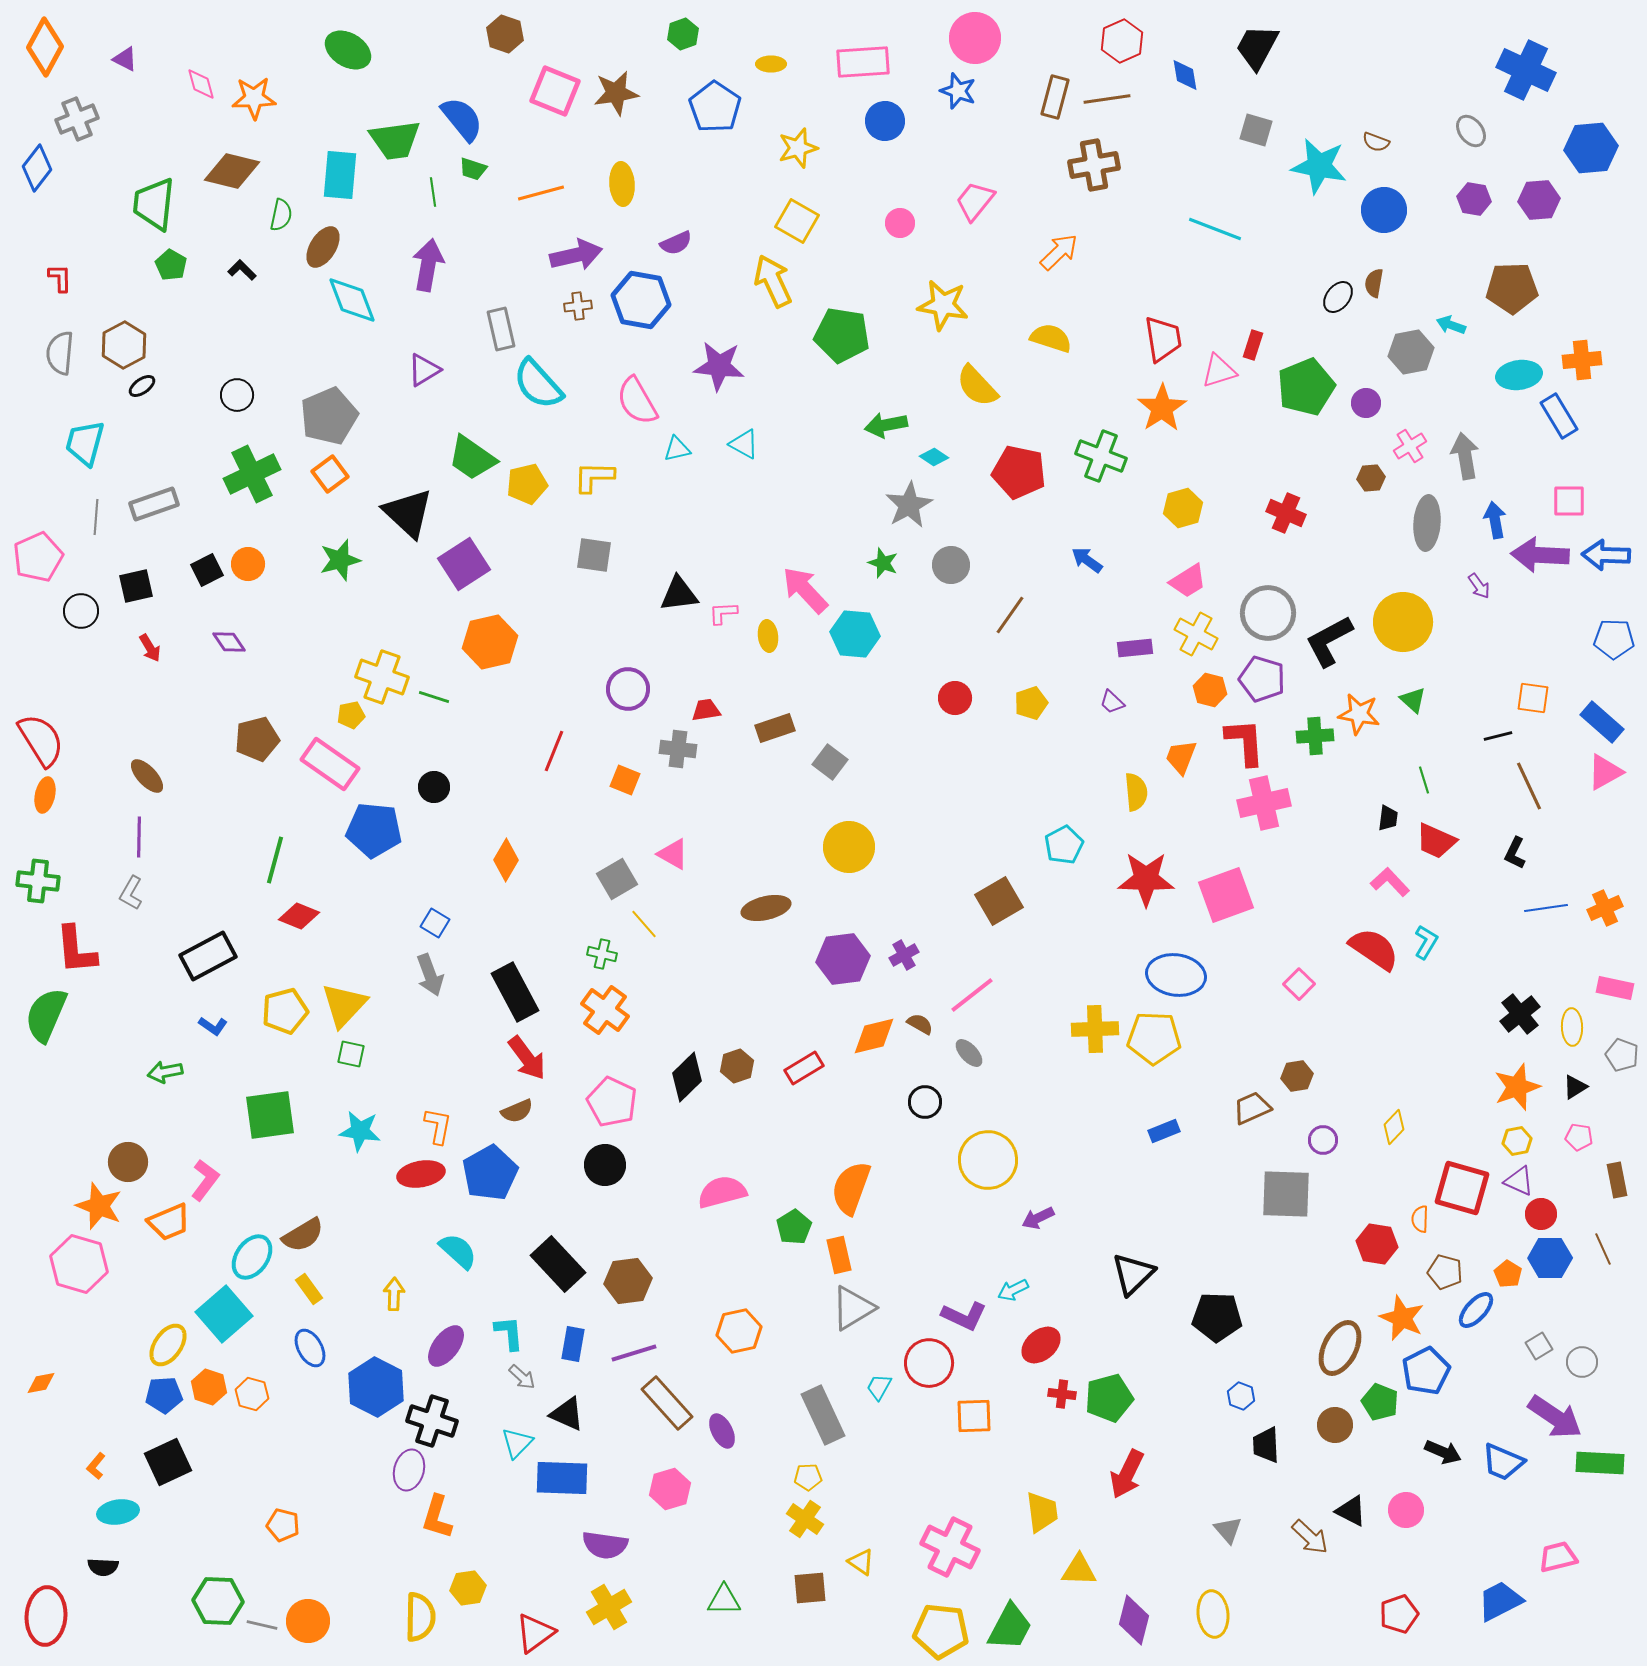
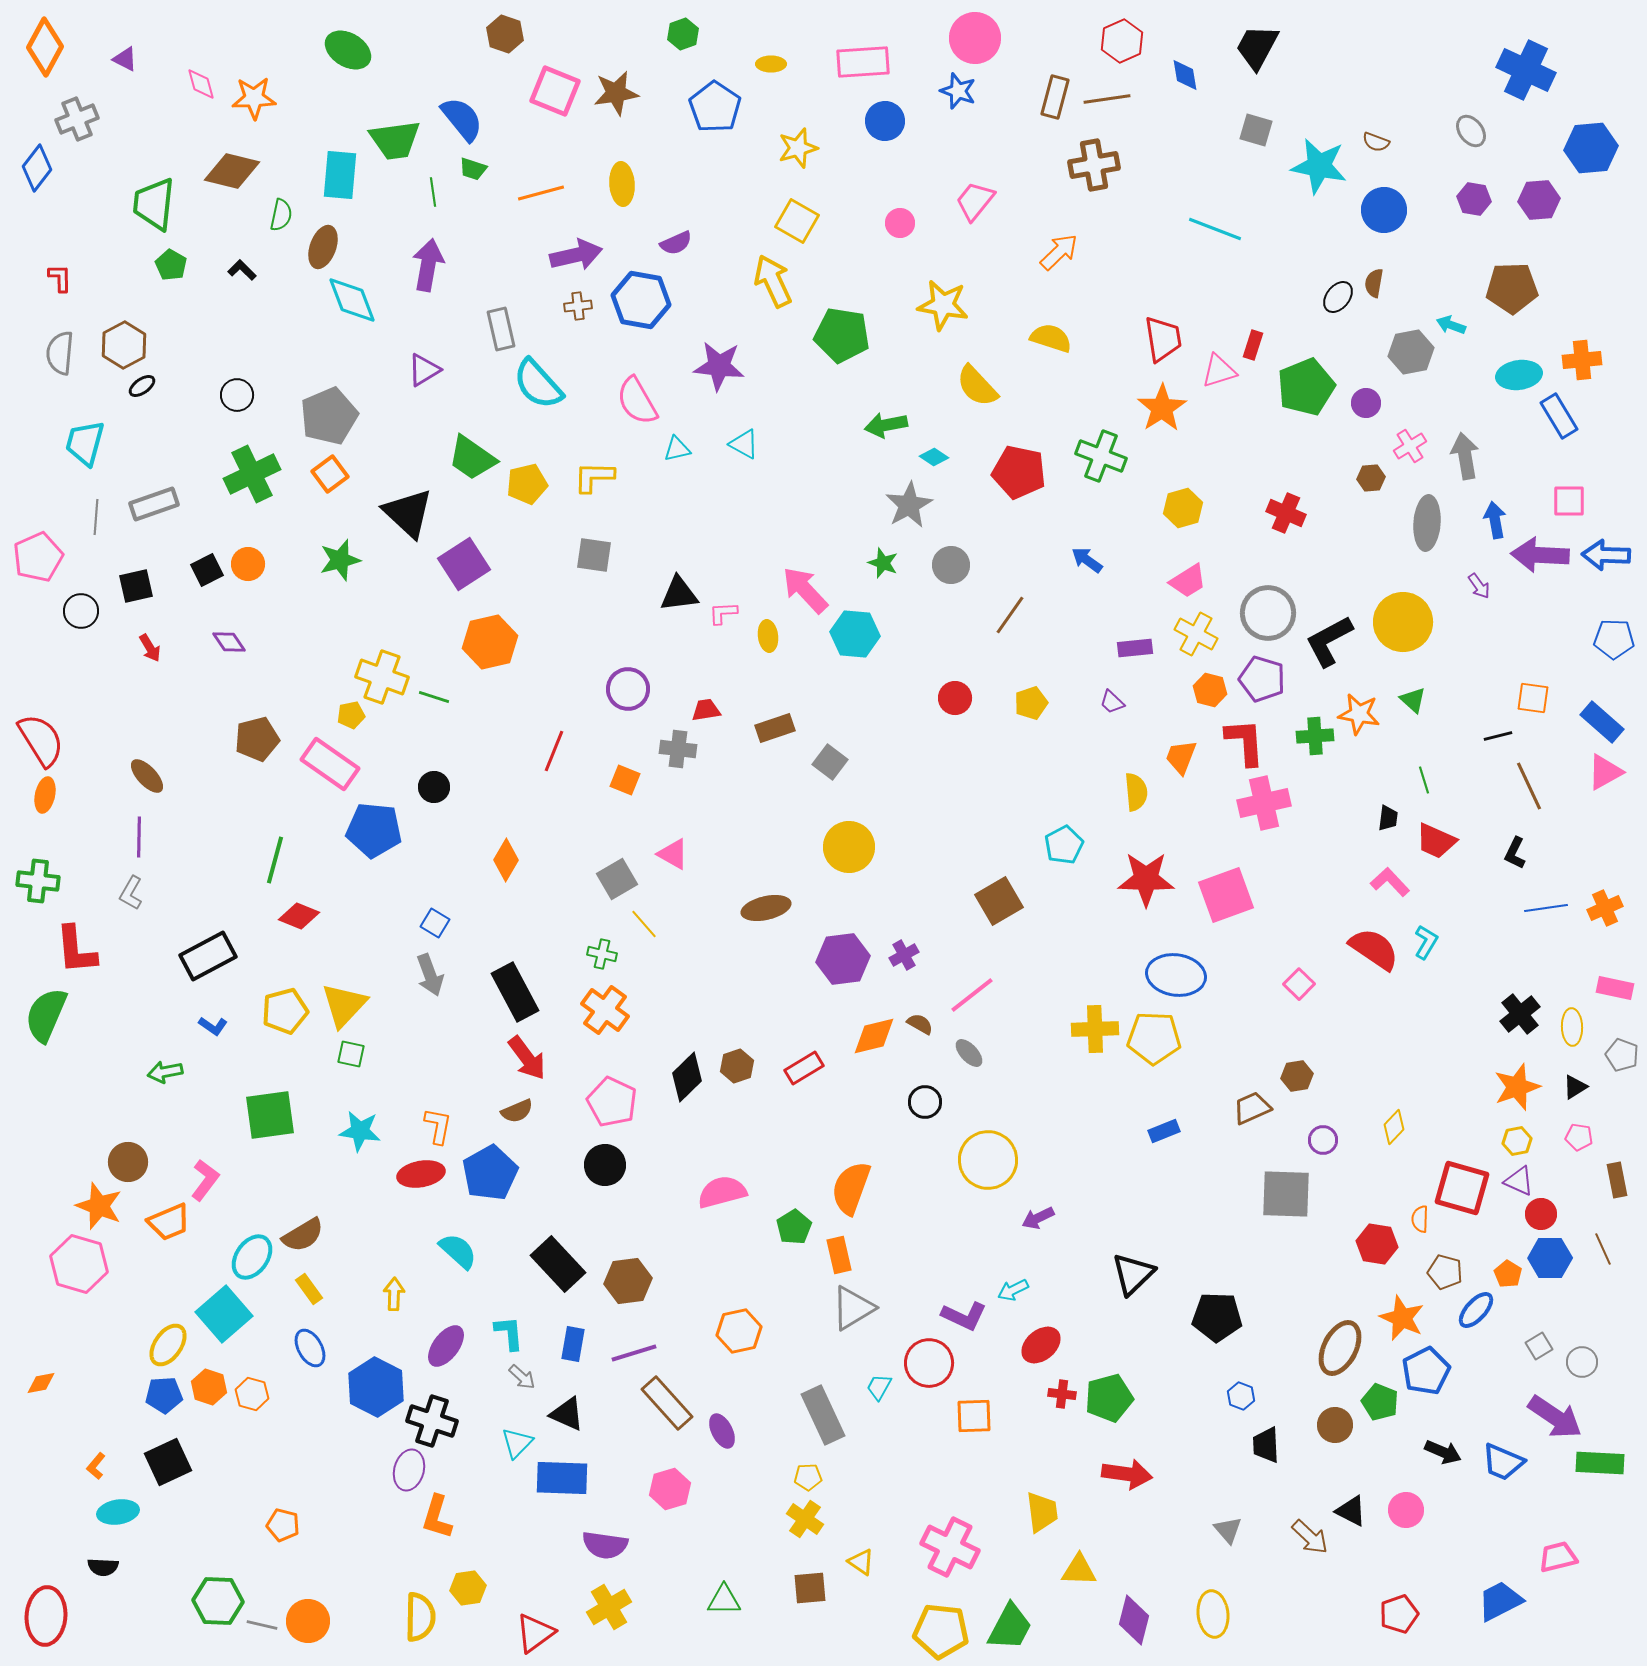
brown ellipse at (323, 247): rotated 12 degrees counterclockwise
red arrow at (1127, 1474): rotated 108 degrees counterclockwise
